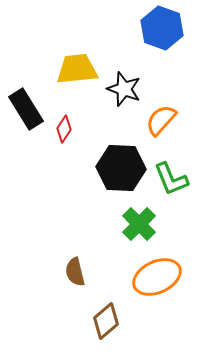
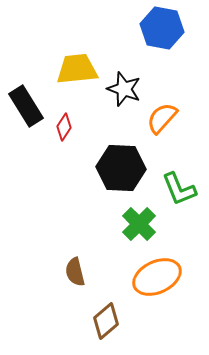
blue hexagon: rotated 9 degrees counterclockwise
black rectangle: moved 3 px up
orange semicircle: moved 1 px right, 2 px up
red diamond: moved 2 px up
green L-shape: moved 8 px right, 10 px down
